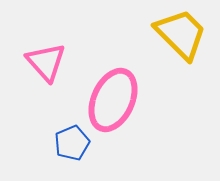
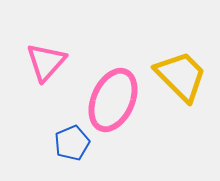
yellow trapezoid: moved 42 px down
pink triangle: rotated 24 degrees clockwise
